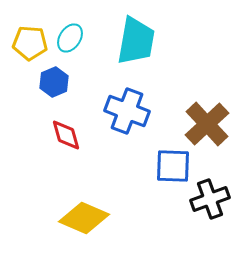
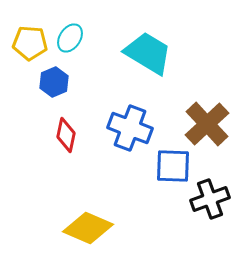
cyan trapezoid: moved 12 px right, 12 px down; rotated 69 degrees counterclockwise
blue cross: moved 3 px right, 17 px down
red diamond: rotated 28 degrees clockwise
yellow diamond: moved 4 px right, 10 px down
